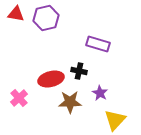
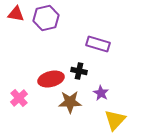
purple star: moved 1 px right
